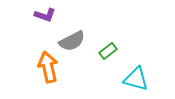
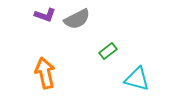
gray semicircle: moved 5 px right, 22 px up
orange arrow: moved 3 px left, 6 px down
cyan triangle: moved 1 px right
